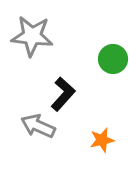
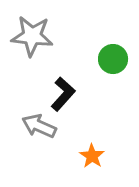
gray arrow: moved 1 px right
orange star: moved 10 px left, 16 px down; rotated 25 degrees counterclockwise
